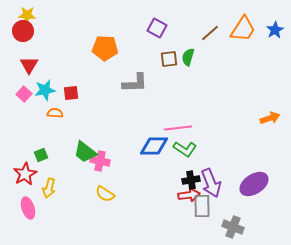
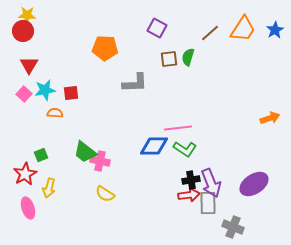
gray rectangle: moved 6 px right, 3 px up
